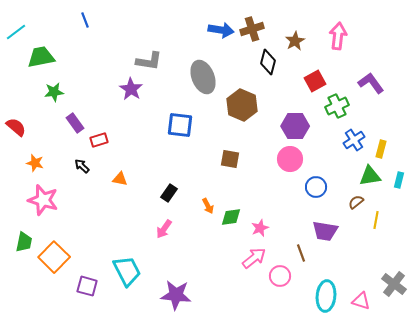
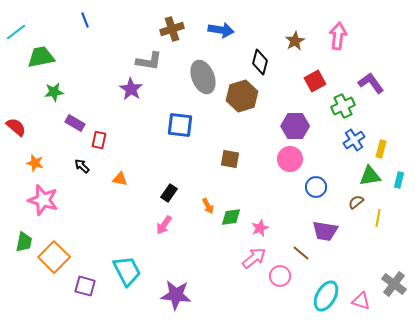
brown cross at (252, 29): moved 80 px left
black diamond at (268, 62): moved 8 px left
brown hexagon at (242, 105): moved 9 px up; rotated 20 degrees clockwise
green cross at (337, 106): moved 6 px right
purple rectangle at (75, 123): rotated 24 degrees counterclockwise
red rectangle at (99, 140): rotated 60 degrees counterclockwise
yellow line at (376, 220): moved 2 px right, 2 px up
pink arrow at (164, 229): moved 4 px up
brown line at (301, 253): rotated 30 degrees counterclockwise
purple square at (87, 286): moved 2 px left
cyan ellipse at (326, 296): rotated 24 degrees clockwise
